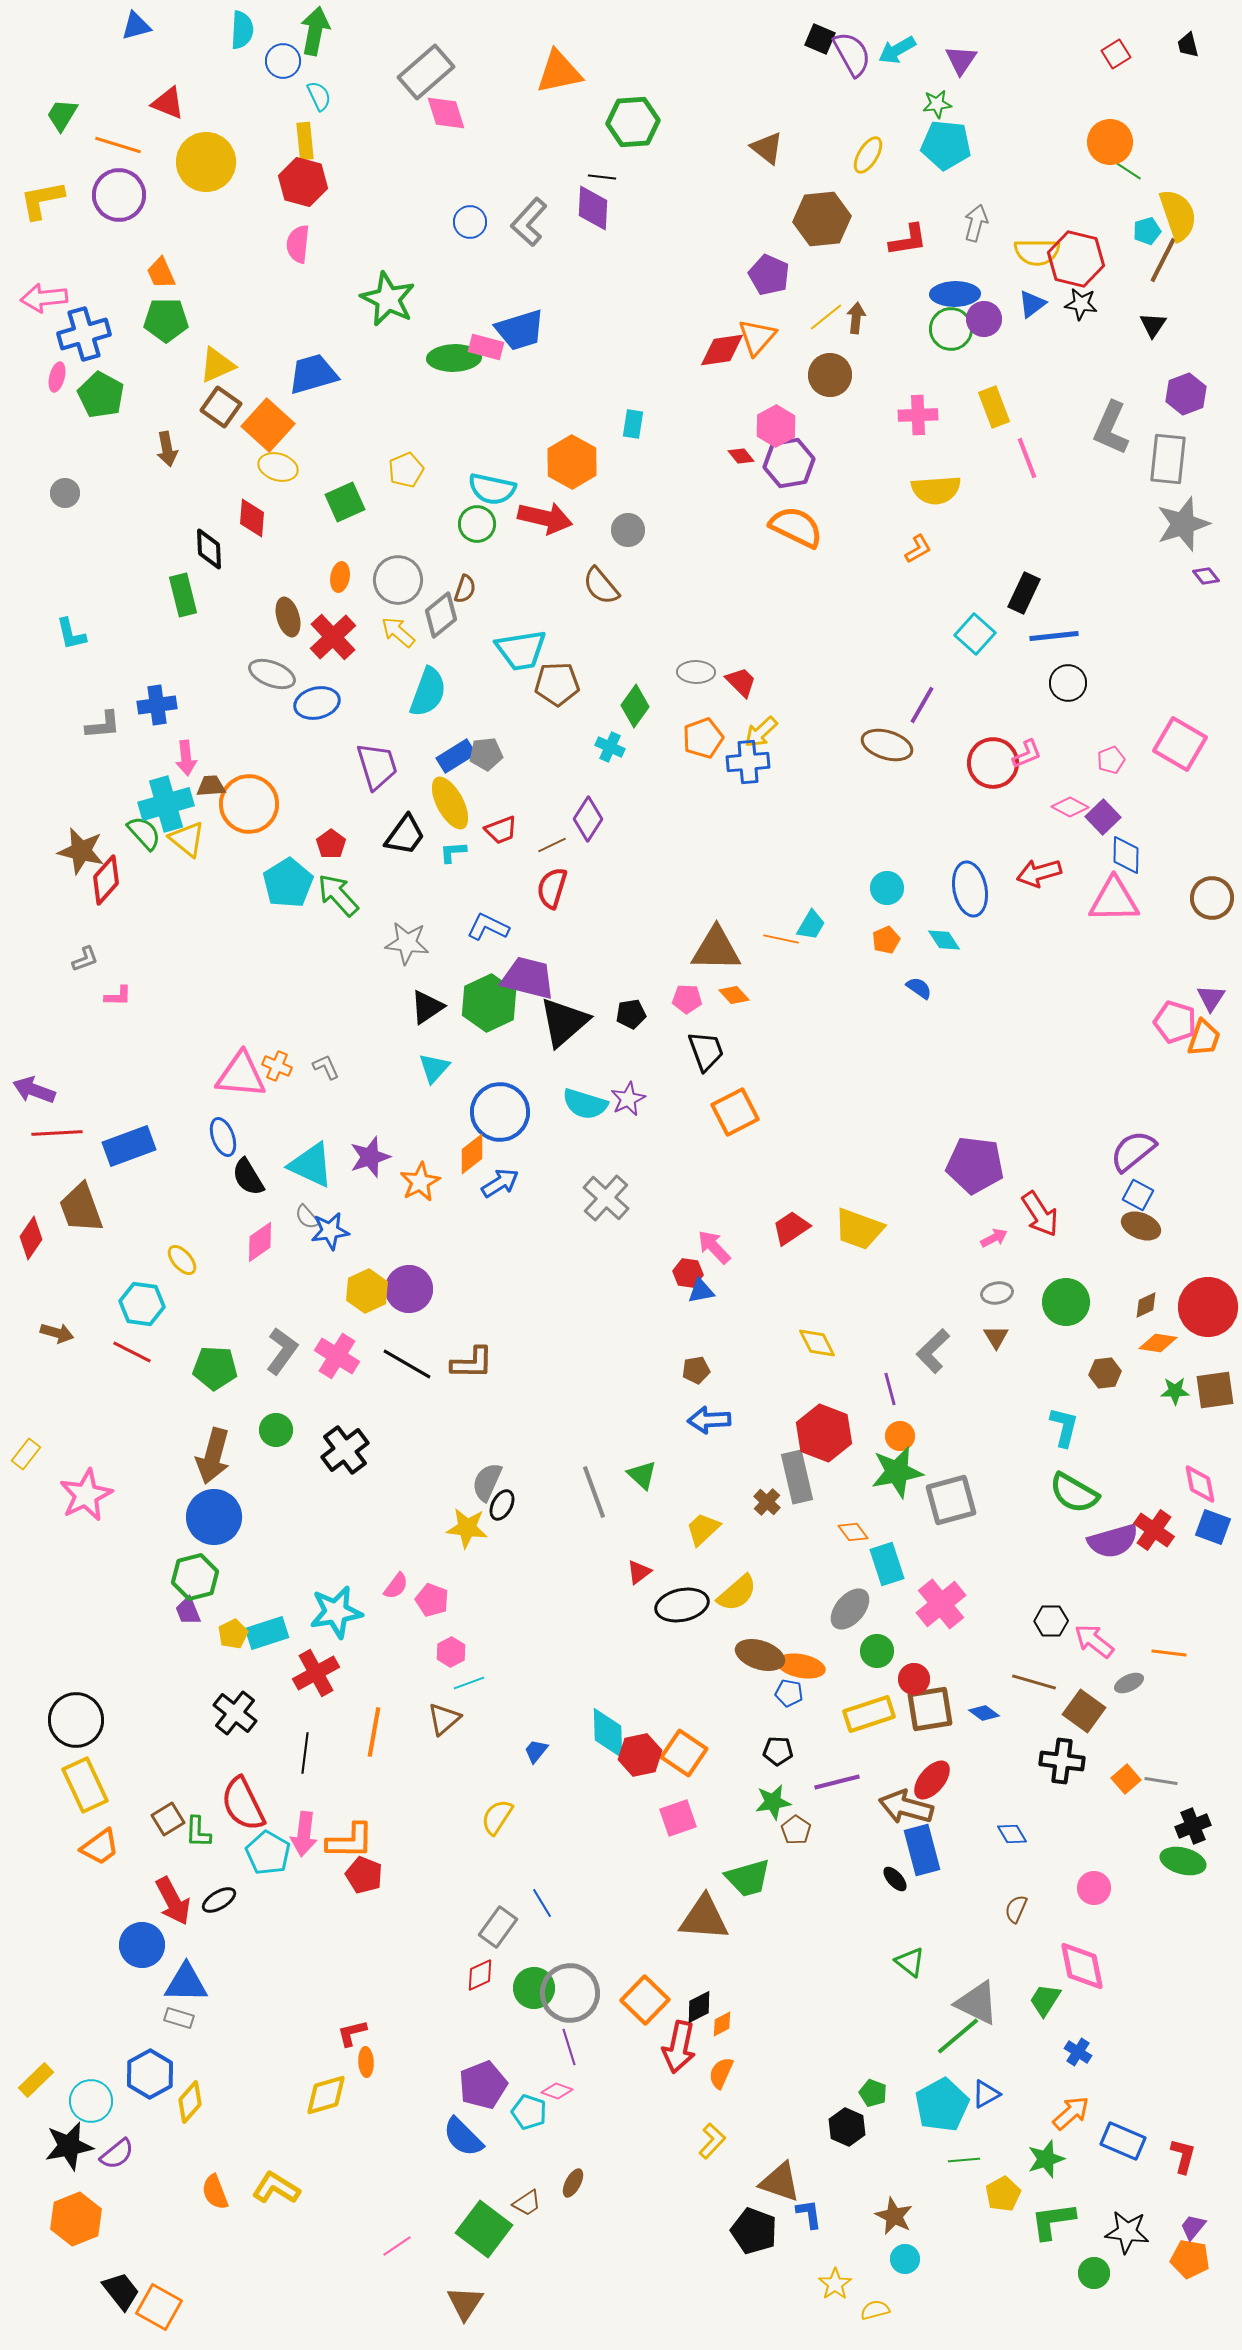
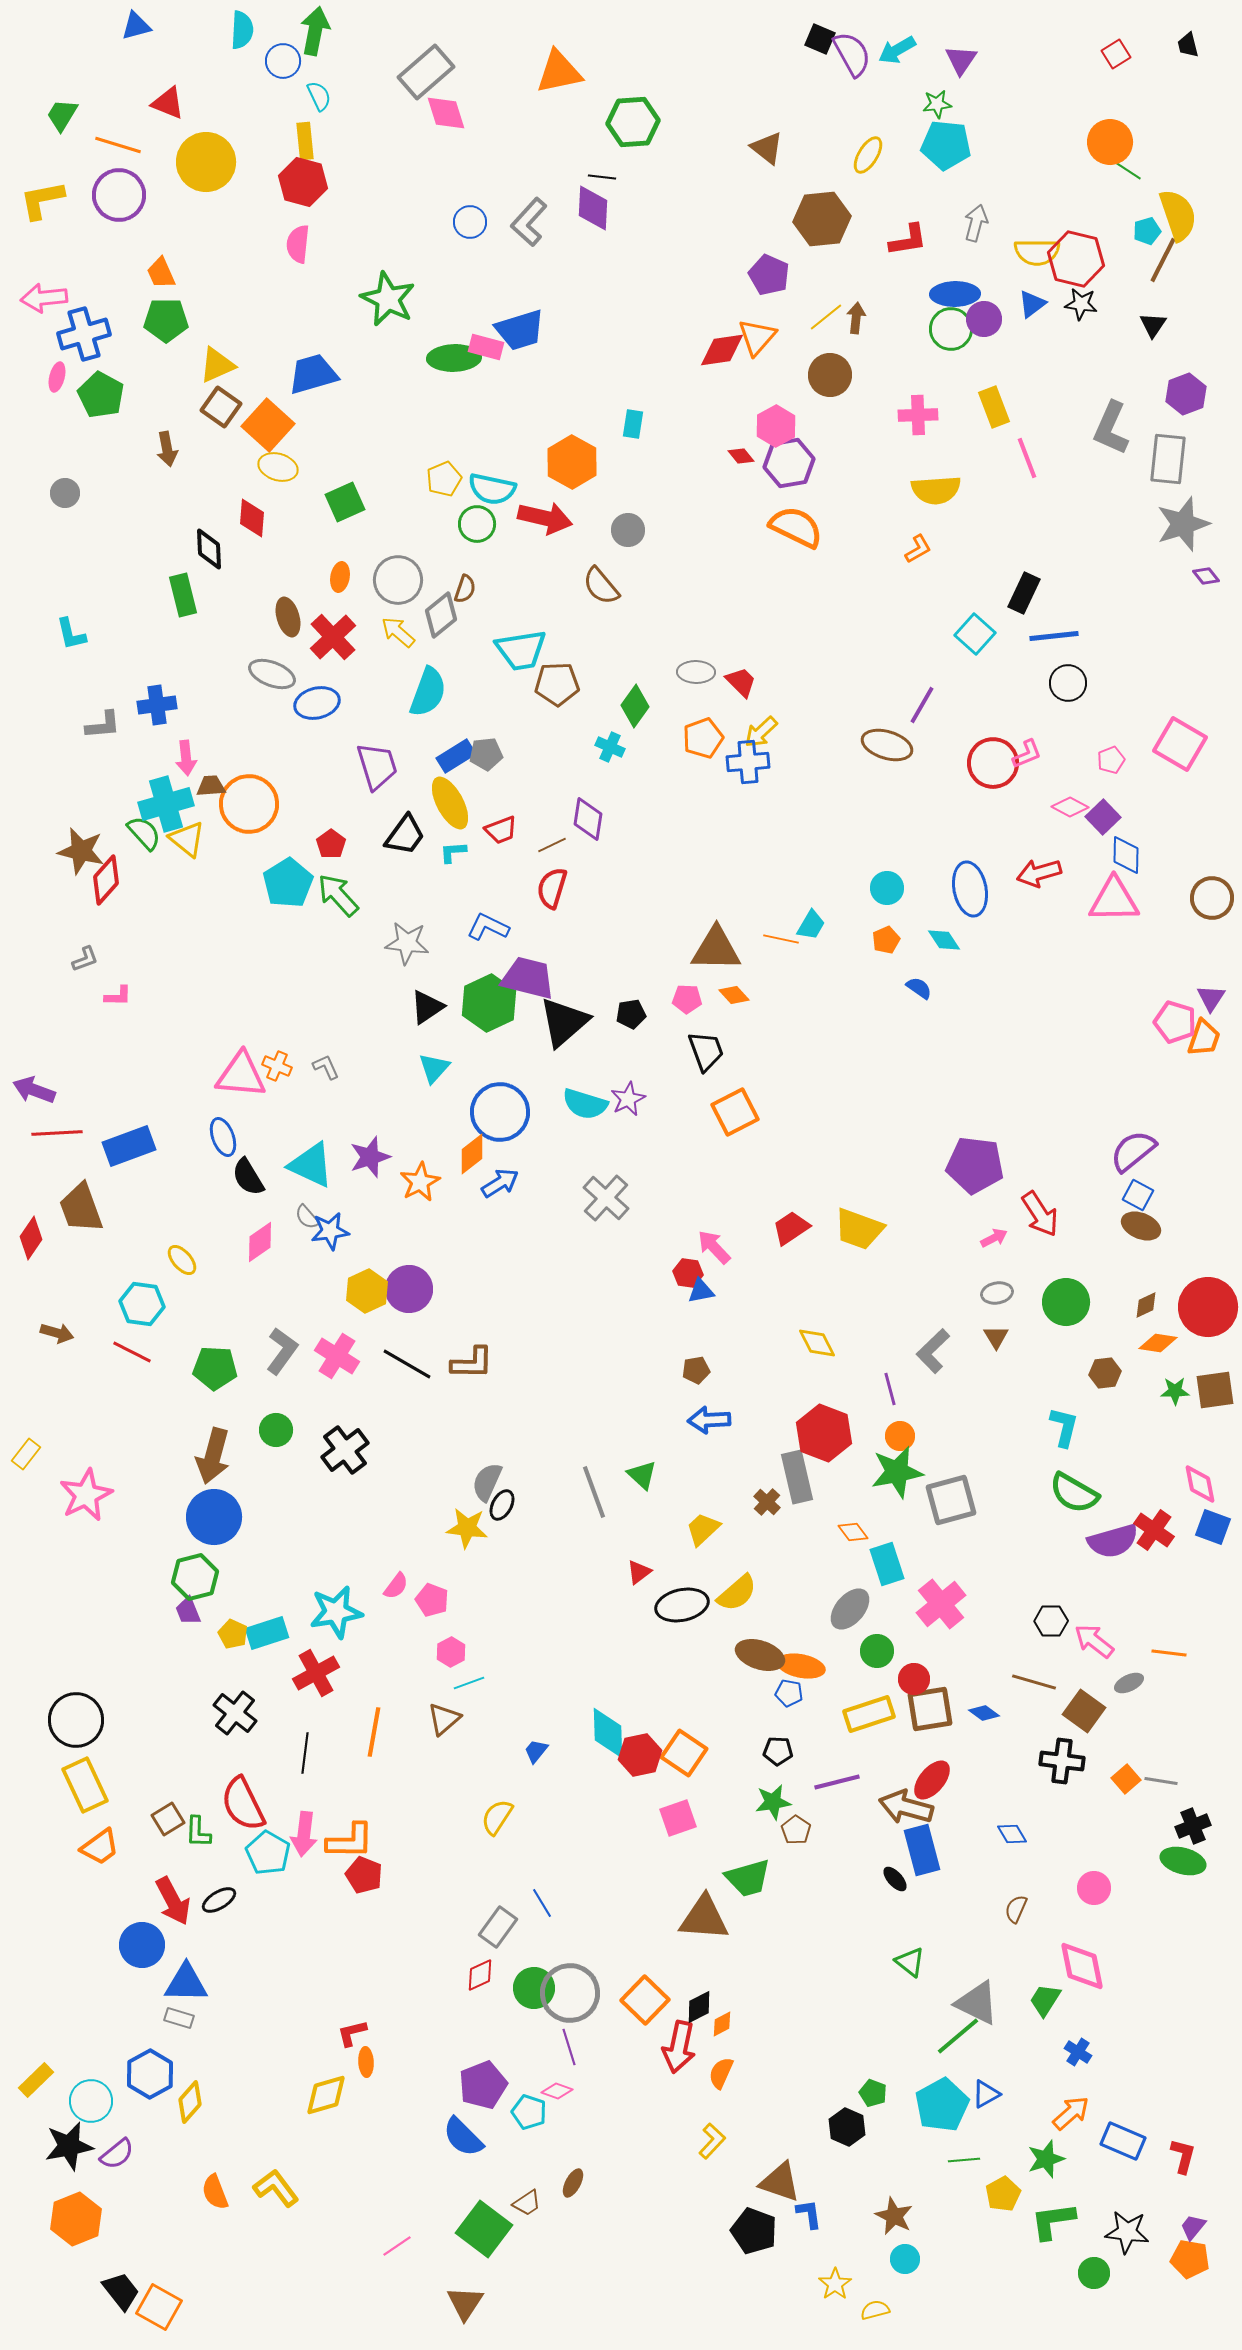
yellow pentagon at (406, 470): moved 38 px right, 9 px down
purple diamond at (588, 819): rotated 24 degrees counterclockwise
yellow pentagon at (233, 1634): rotated 20 degrees counterclockwise
yellow L-shape at (276, 2188): rotated 21 degrees clockwise
